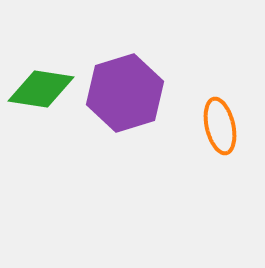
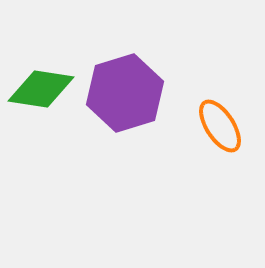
orange ellipse: rotated 20 degrees counterclockwise
